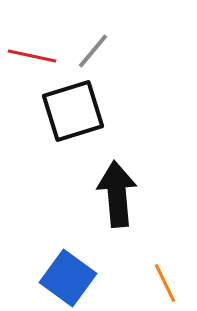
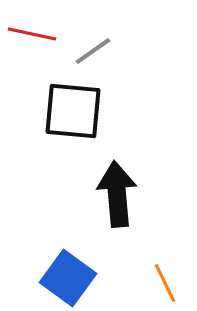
gray line: rotated 15 degrees clockwise
red line: moved 22 px up
black square: rotated 22 degrees clockwise
